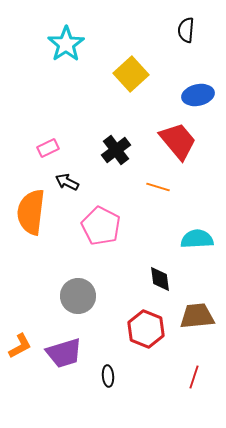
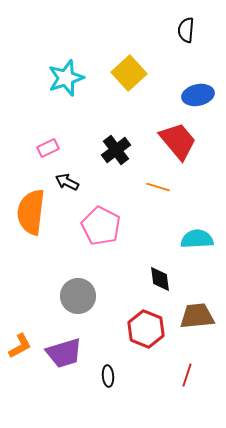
cyan star: moved 34 px down; rotated 15 degrees clockwise
yellow square: moved 2 px left, 1 px up
red line: moved 7 px left, 2 px up
